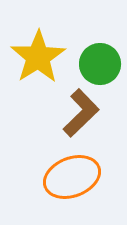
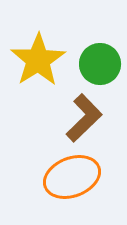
yellow star: moved 3 px down
brown L-shape: moved 3 px right, 5 px down
